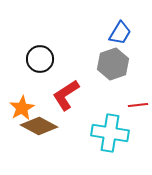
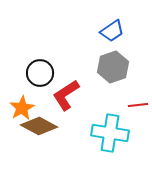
blue trapezoid: moved 8 px left, 2 px up; rotated 25 degrees clockwise
black circle: moved 14 px down
gray hexagon: moved 3 px down
